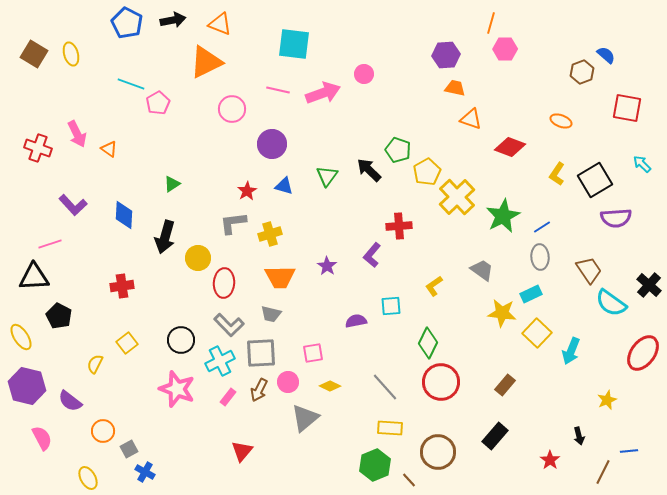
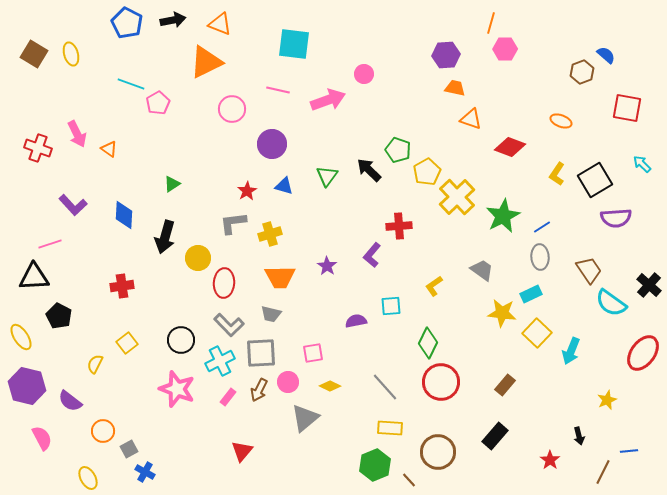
pink arrow at (323, 93): moved 5 px right, 7 px down
